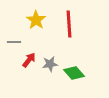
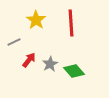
red line: moved 2 px right, 1 px up
gray line: rotated 24 degrees counterclockwise
gray star: rotated 21 degrees counterclockwise
green diamond: moved 2 px up
